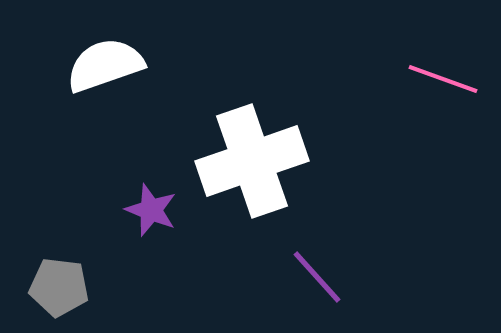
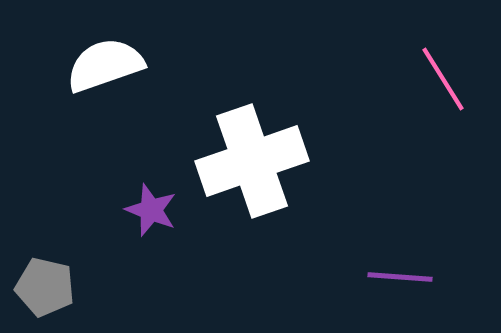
pink line: rotated 38 degrees clockwise
purple line: moved 83 px right; rotated 44 degrees counterclockwise
gray pentagon: moved 14 px left; rotated 6 degrees clockwise
